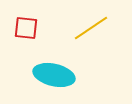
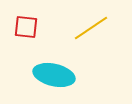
red square: moved 1 px up
